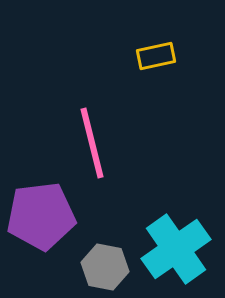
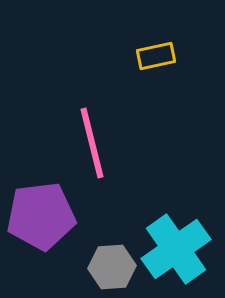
gray hexagon: moved 7 px right; rotated 15 degrees counterclockwise
